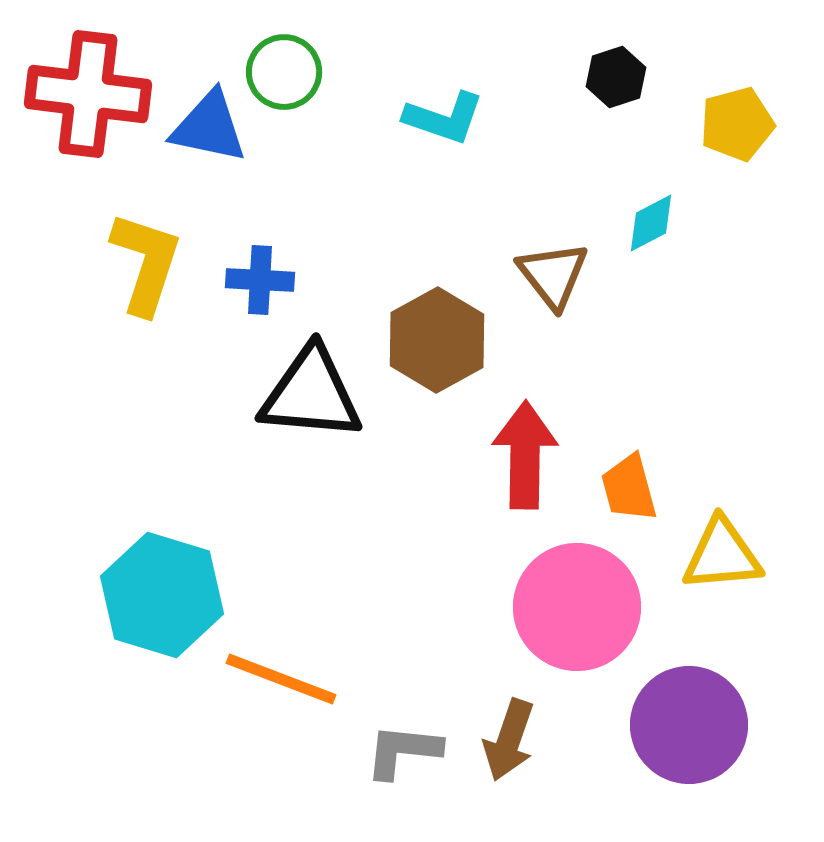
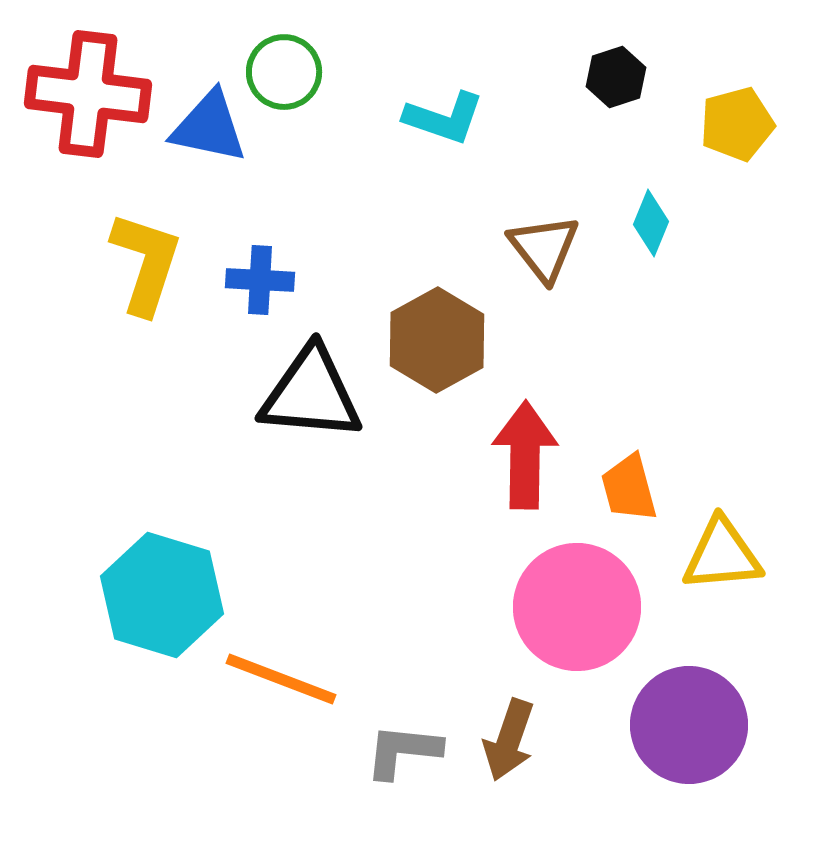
cyan diamond: rotated 40 degrees counterclockwise
brown triangle: moved 9 px left, 27 px up
